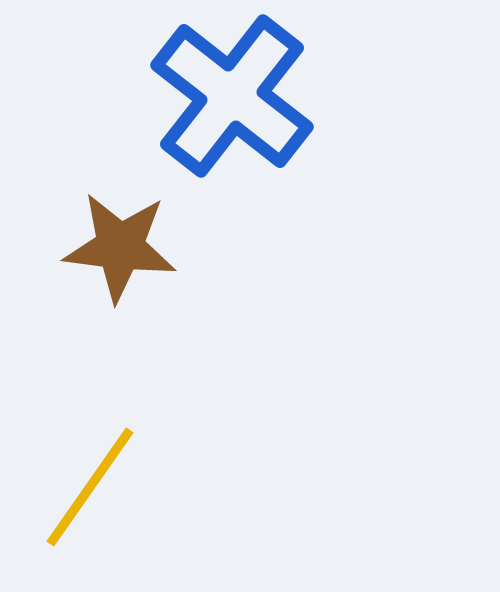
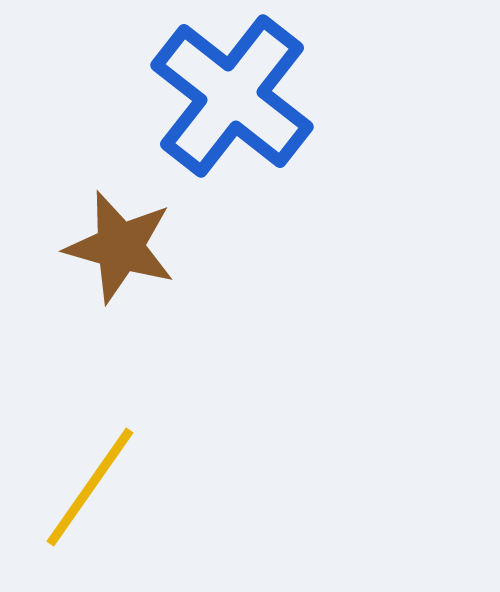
brown star: rotated 9 degrees clockwise
